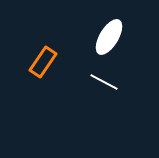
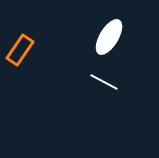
orange rectangle: moved 23 px left, 12 px up
